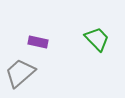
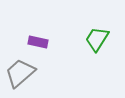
green trapezoid: rotated 104 degrees counterclockwise
